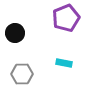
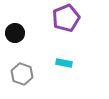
gray hexagon: rotated 20 degrees clockwise
